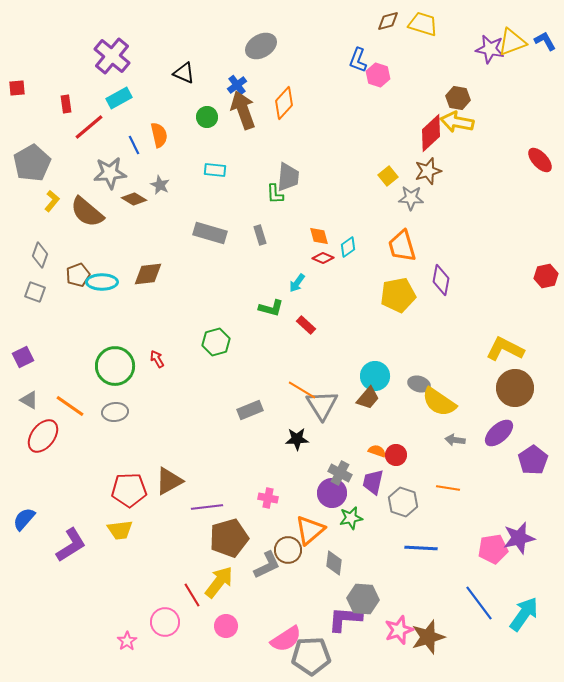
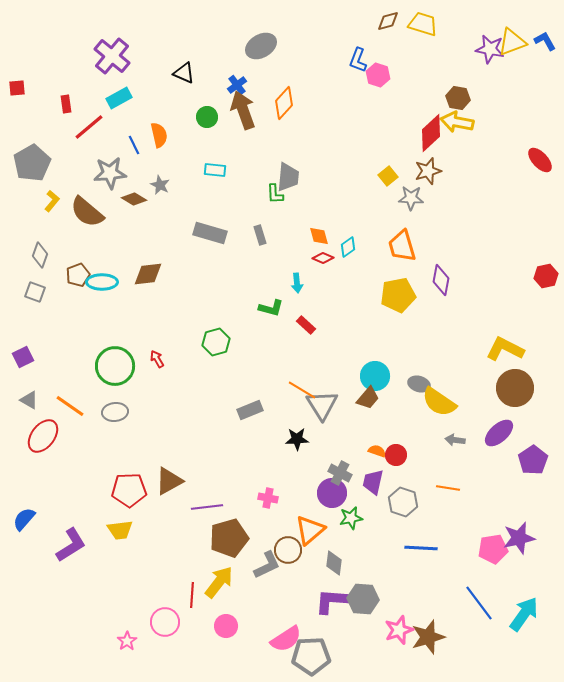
cyan arrow at (297, 283): rotated 42 degrees counterclockwise
red line at (192, 595): rotated 35 degrees clockwise
purple L-shape at (345, 619): moved 13 px left, 18 px up
